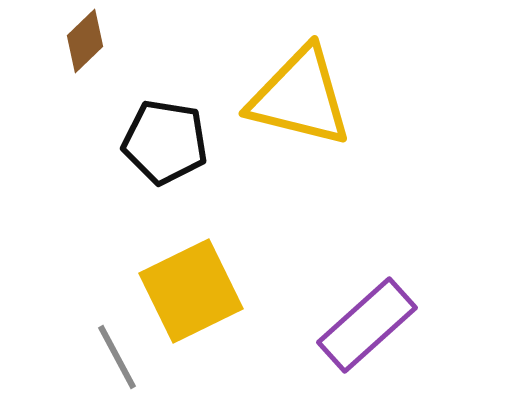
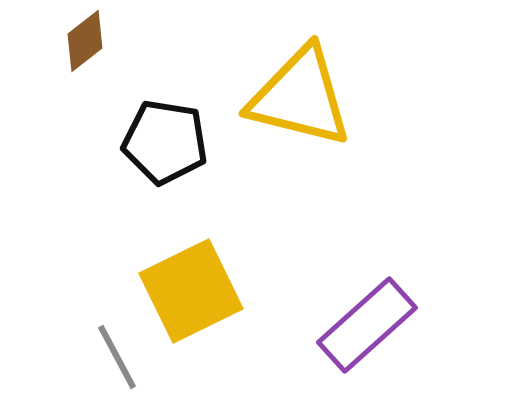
brown diamond: rotated 6 degrees clockwise
